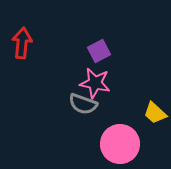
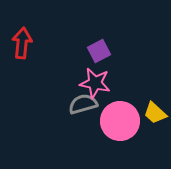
gray semicircle: rotated 144 degrees clockwise
pink circle: moved 23 px up
